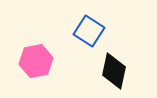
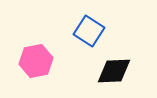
black diamond: rotated 75 degrees clockwise
